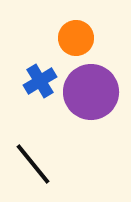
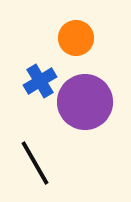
purple circle: moved 6 px left, 10 px down
black line: moved 2 px right, 1 px up; rotated 9 degrees clockwise
